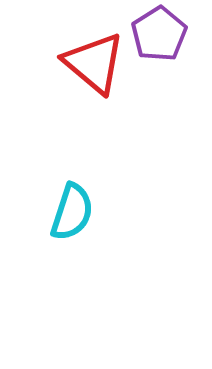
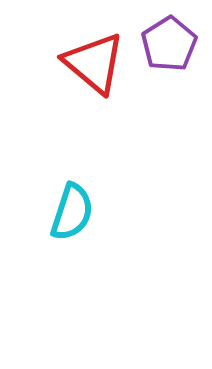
purple pentagon: moved 10 px right, 10 px down
